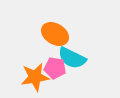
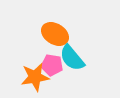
cyan semicircle: rotated 24 degrees clockwise
pink pentagon: moved 3 px left, 3 px up
